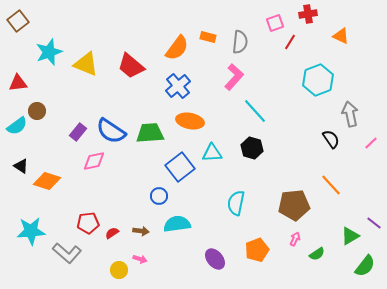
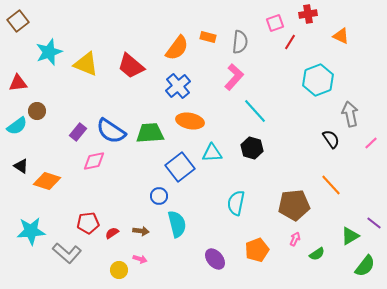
cyan semicircle at (177, 224): rotated 84 degrees clockwise
